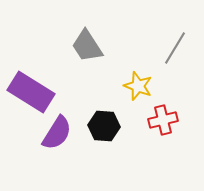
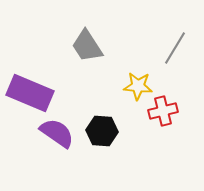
yellow star: rotated 16 degrees counterclockwise
purple rectangle: moved 1 px left, 1 px down; rotated 9 degrees counterclockwise
red cross: moved 9 px up
black hexagon: moved 2 px left, 5 px down
purple semicircle: rotated 87 degrees counterclockwise
